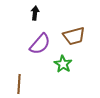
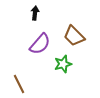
brown trapezoid: rotated 60 degrees clockwise
green star: rotated 24 degrees clockwise
brown line: rotated 30 degrees counterclockwise
